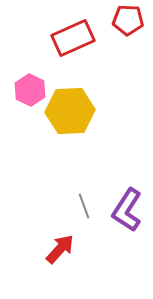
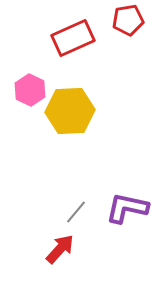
red pentagon: rotated 12 degrees counterclockwise
gray line: moved 8 px left, 6 px down; rotated 60 degrees clockwise
purple L-shape: moved 2 px up; rotated 69 degrees clockwise
